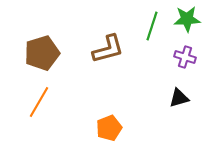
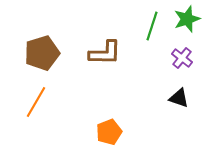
green star: rotated 16 degrees counterclockwise
brown L-shape: moved 3 px left, 4 px down; rotated 16 degrees clockwise
purple cross: moved 3 px left, 1 px down; rotated 20 degrees clockwise
black triangle: rotated 35 degrees clockwise
orange line: moved 3 px left
orange pentagon: moved 4 px down
